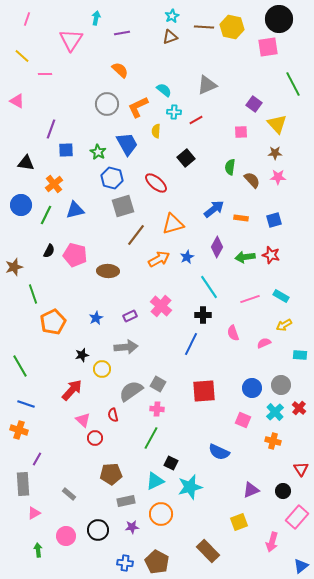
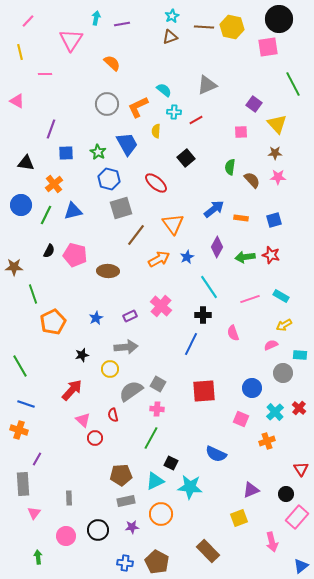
pink line at (27, 19): moved 1 px right, 2 px down; rotated 24 degrees clockwise
purple line at (122, 33): moved 9 px up
yellow line at (22, 56): moved 2 px left, 4 px up; rotated 35 degrees clockwise
orange semicircle at (120, 70): moved 8 px left, 7 px up
blue square at (66, 150): moved 3 px down
blue hexagon at (112, 178): moved 3 px left, 1 px down
gray square at (123, 206): moved 2 px left, 2 px down
blue triangle at (75, 210): moved 2 px left, 1 px down
orange triangle at (173, 224): rotated 50 degrees counterclockwise
brown star at (14, 267): rotated 18 degrees clockwise
pink semicircle at (264, 343): moved 7 px right, 2 px down
yellow circle at (102, 369): moved 8 px right
gray circle at (281, 385): moved 2 px right, 12 px up
pink square at (243, 420): moved 2 px left, 1 px up
orange cross at (273, 441): moved 6 px left; rotated 35 degrees counterclockwise
blue semicircle at (219, 452): moved 3 px left, 2 px down
brown pentagon at (111, 474): moved 10 px right, 1 px down
cyan star at (190, 487): rotated 20 degrees clockwise
black circle at (283, 491): moved 3 px right, 3 px down
gray rectangle at (69, 494): moved 4 px down; rotated 48 degrees clockwise
pink triangle at (34, 513): rotated 24 degrees counterclockwise
yellow square at (239, 522): moved 4 px up
pink arrow at (272, 542): rotated 30 degrees counterclockwise
green arrow at (38, 550): moved 7 px down
